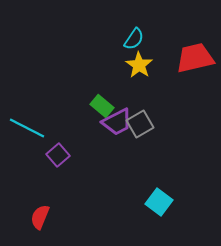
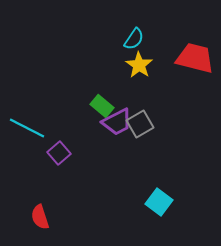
red trapezoid: rotated 27 degrees clockwise
purple square: moved 1 px right, 2 px up
red semicircle: rotated 40 degrees counterclockwise
